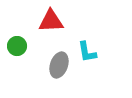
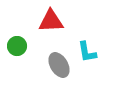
gray ellipse: rotated 50 degrees counterclockwise
